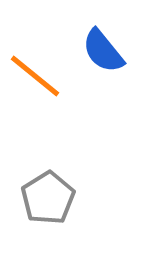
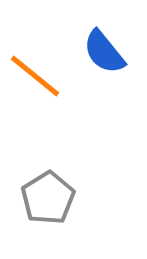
blue semicircle: moved 1 px right, 1 px down
